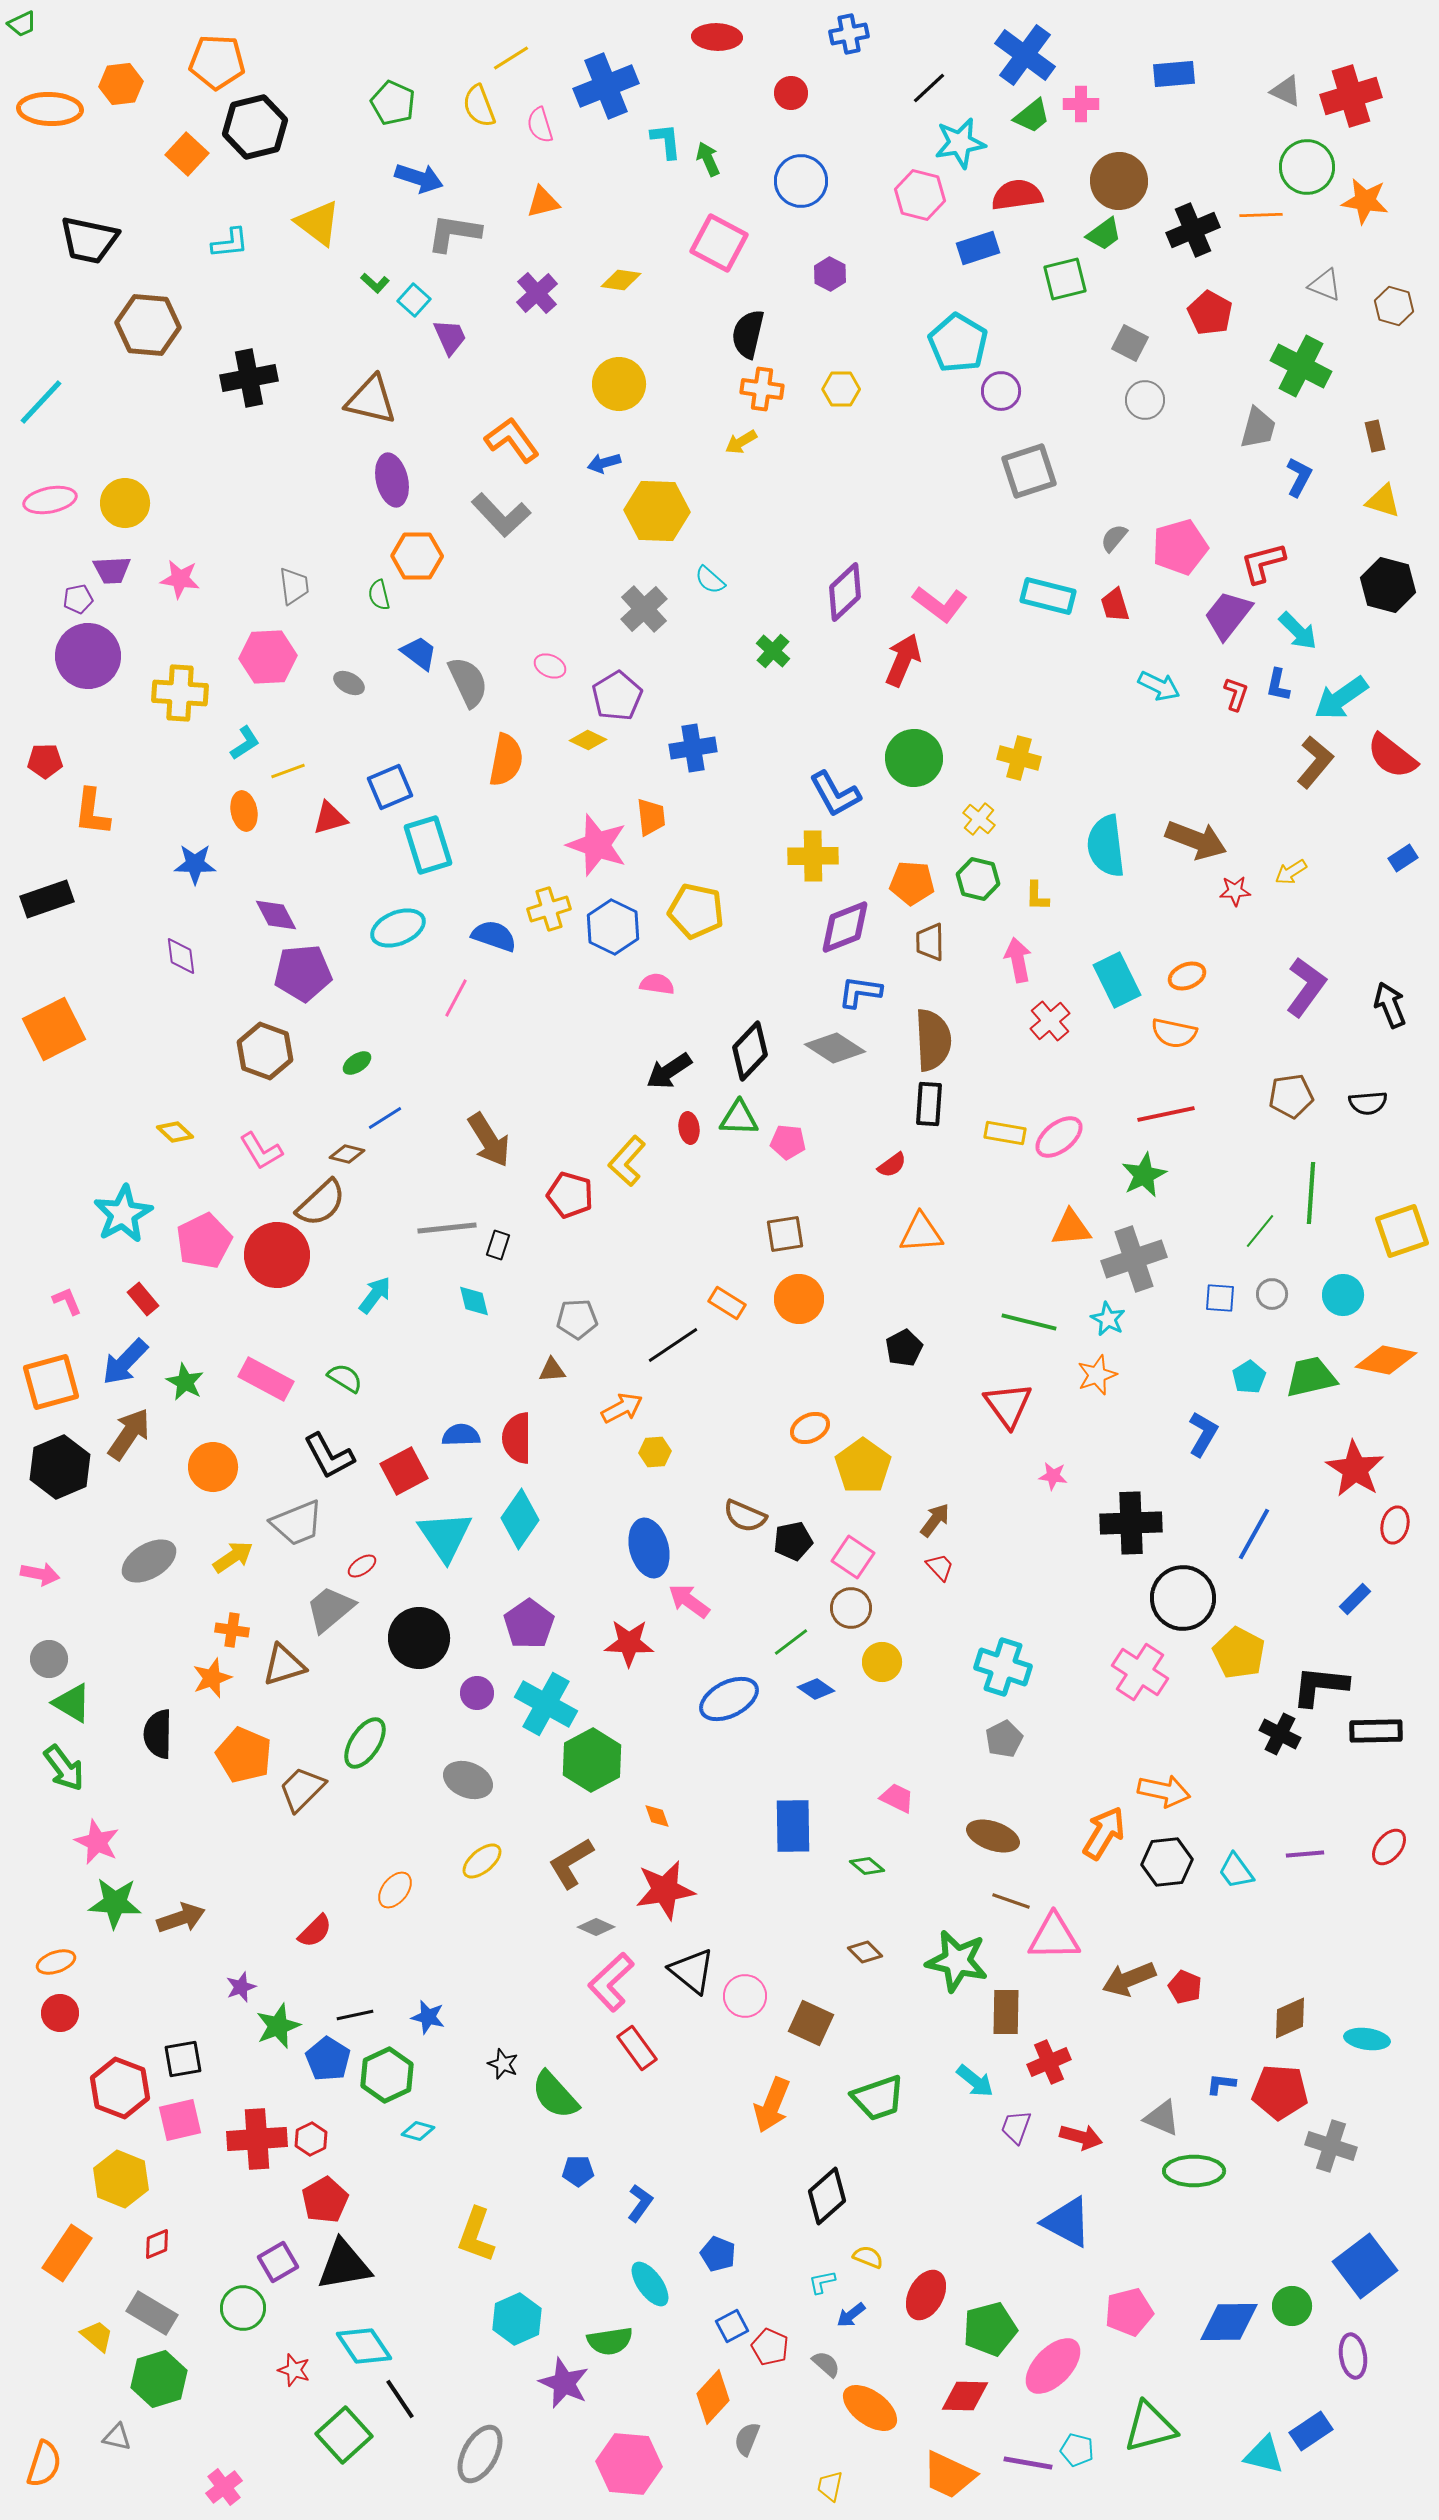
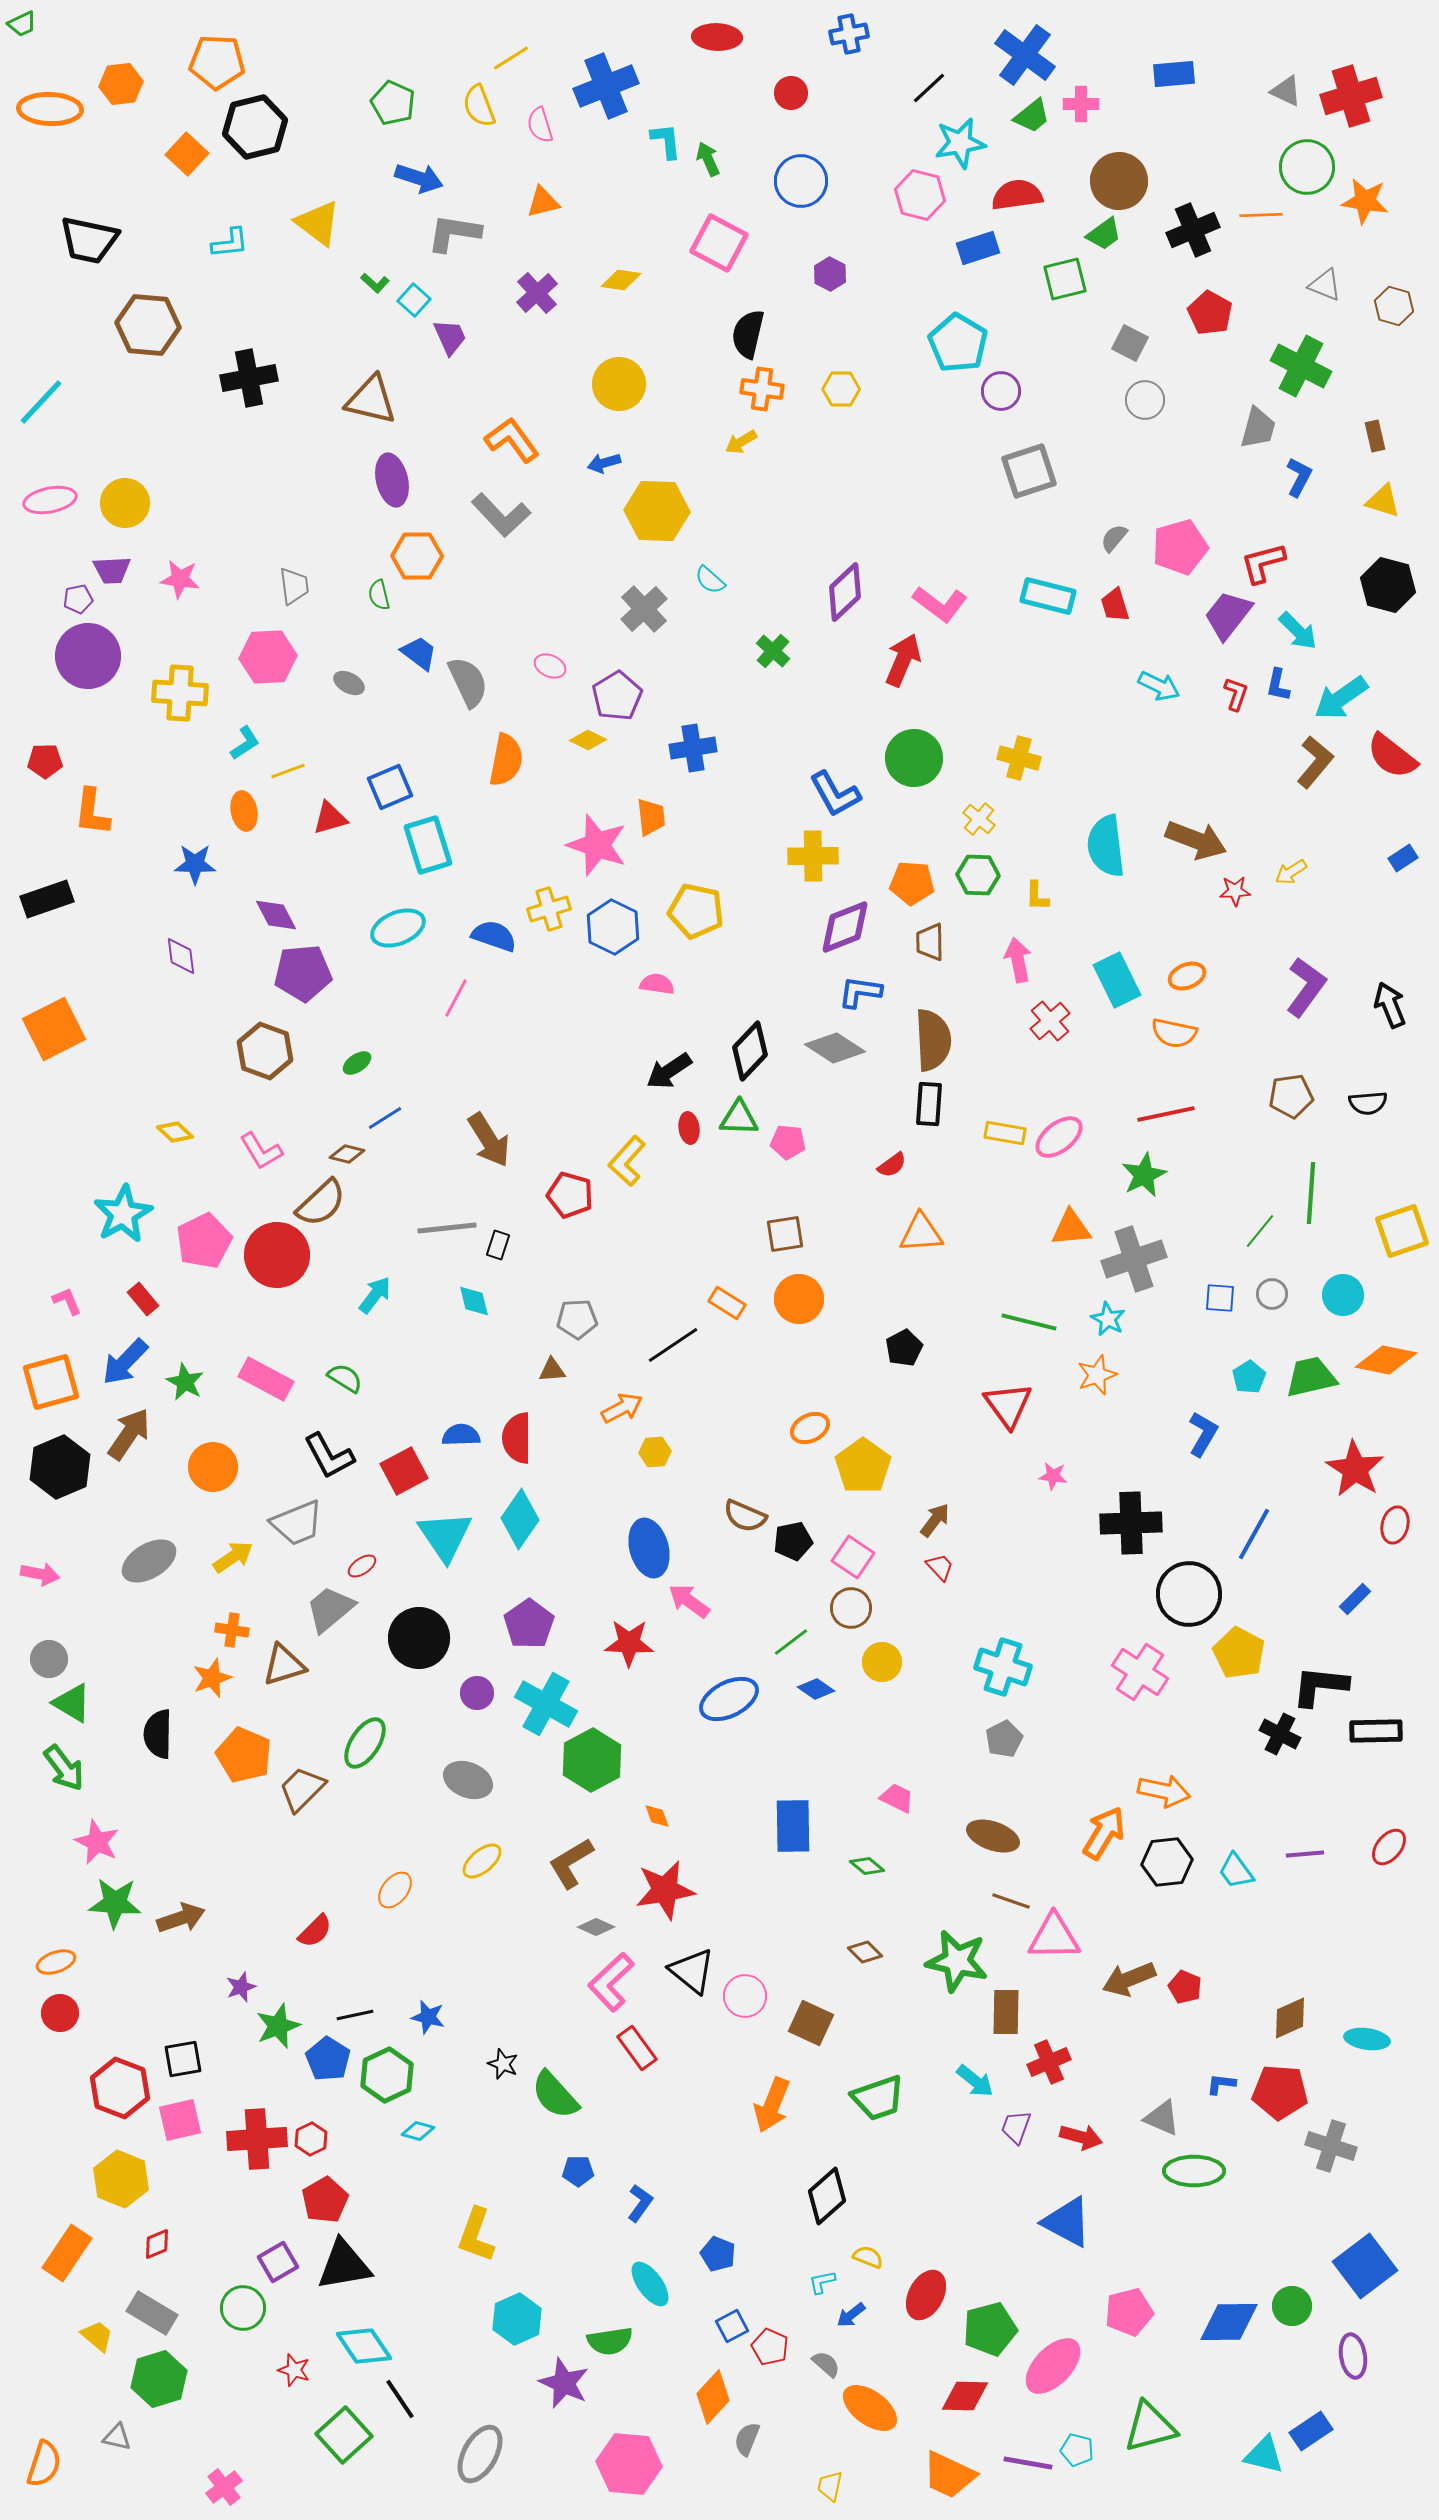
green hexagon at (978, 879): moved 4 px up; rotated 12 degrees counterclockwise
black circle at (1183, 1598): moved 6 px right, 4 px up
